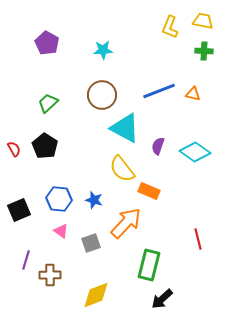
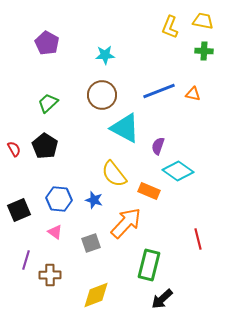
cyan star: moved 2 px right, 5 px down
cyan diamond: moved 17 px left, 19 px down
yellow semicircle: moved 8 px left, 5 px down
pink triangle: moved 6 px left, 1 px down
